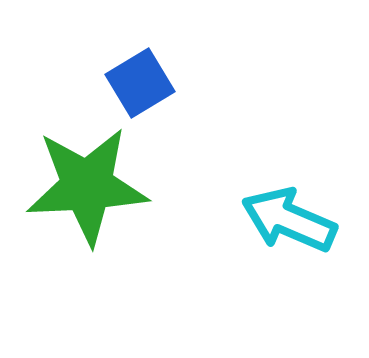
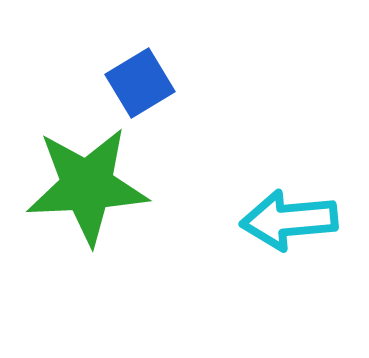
cyan arrow: rotated 28 degrees counterclockwise
